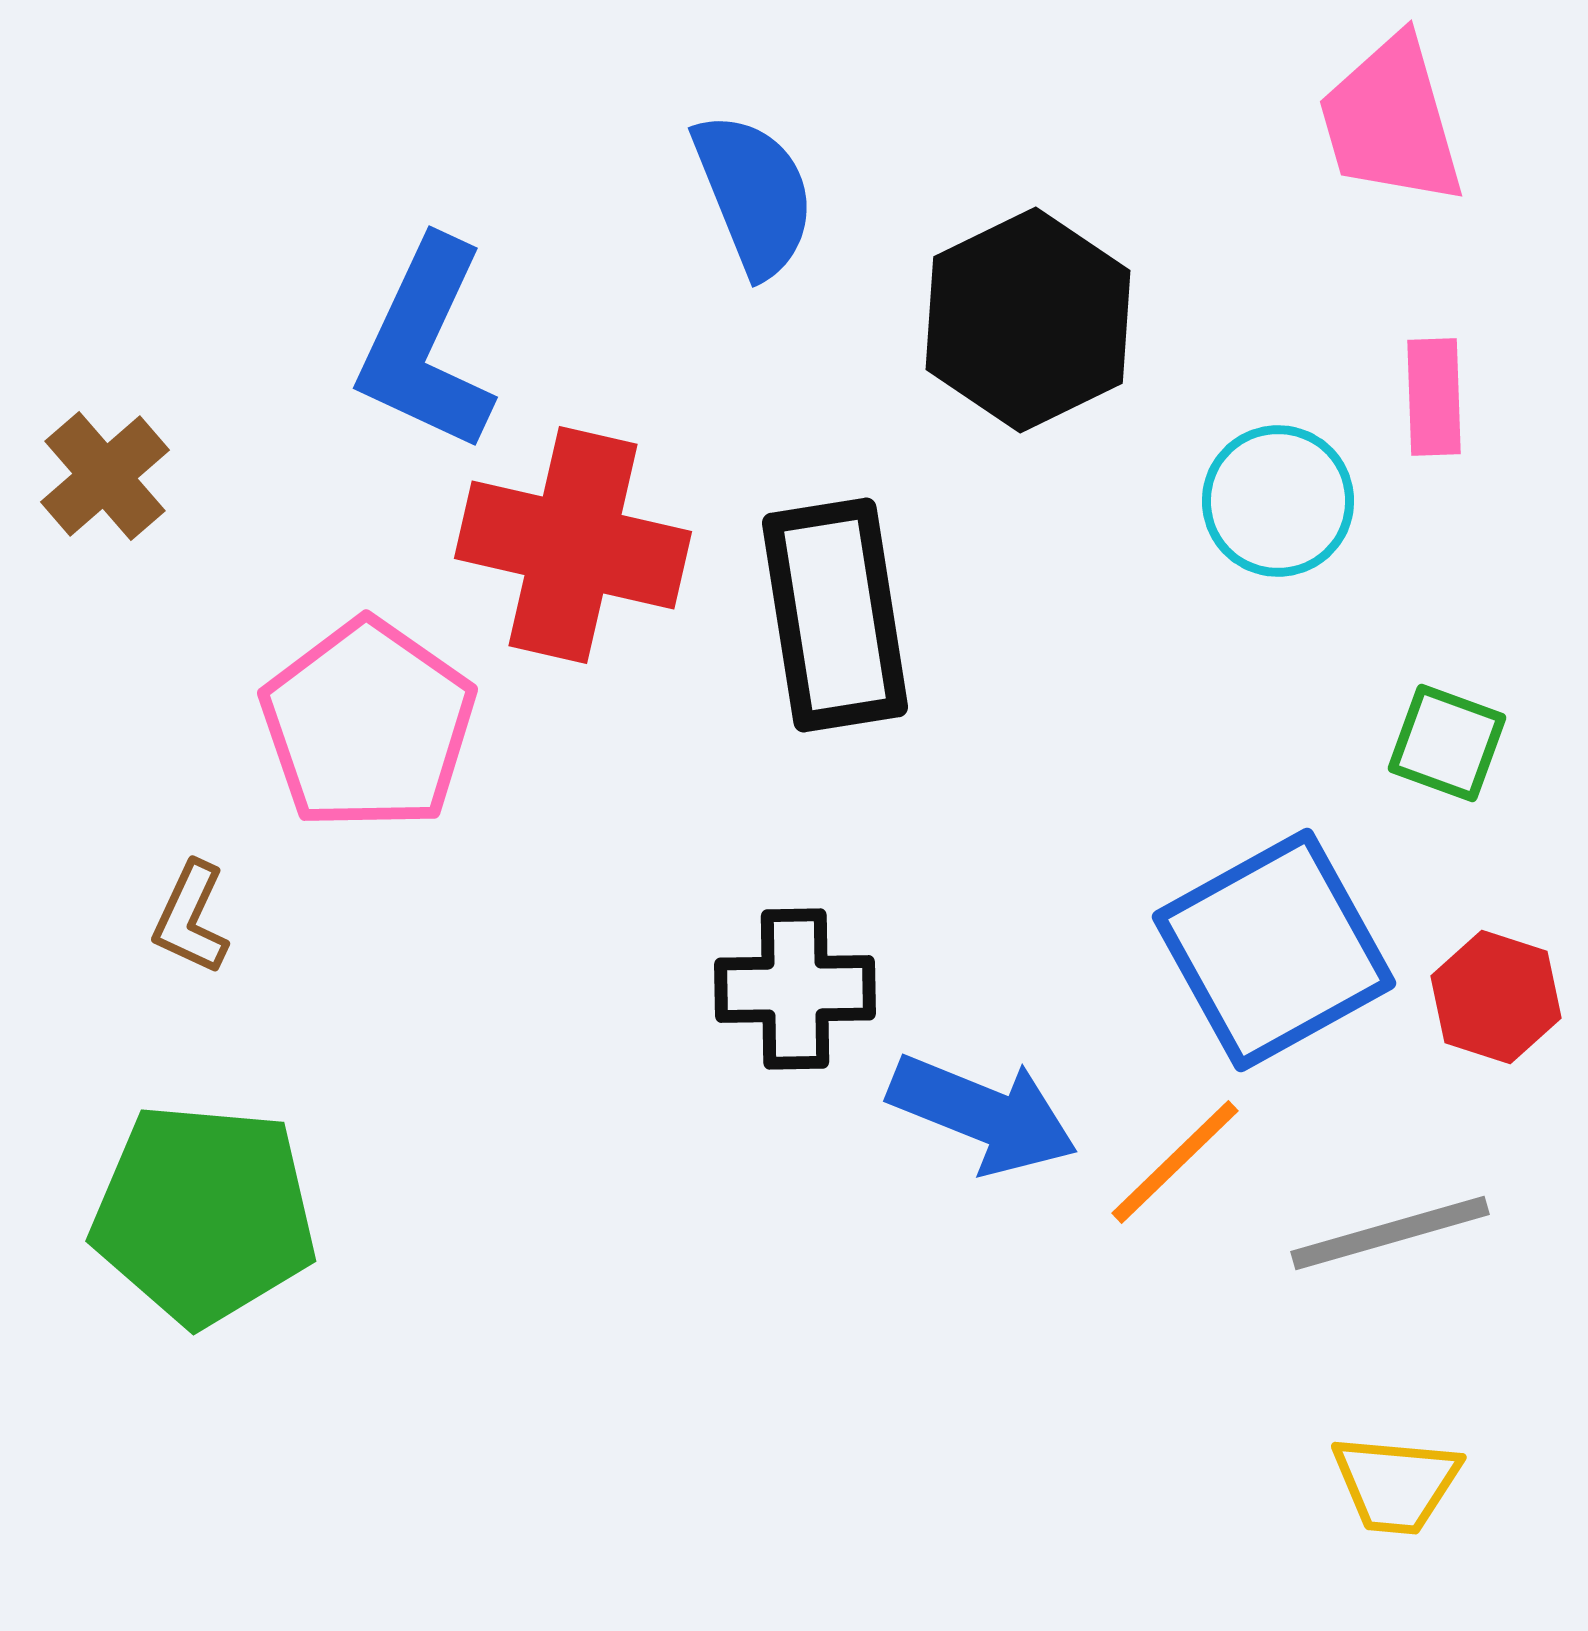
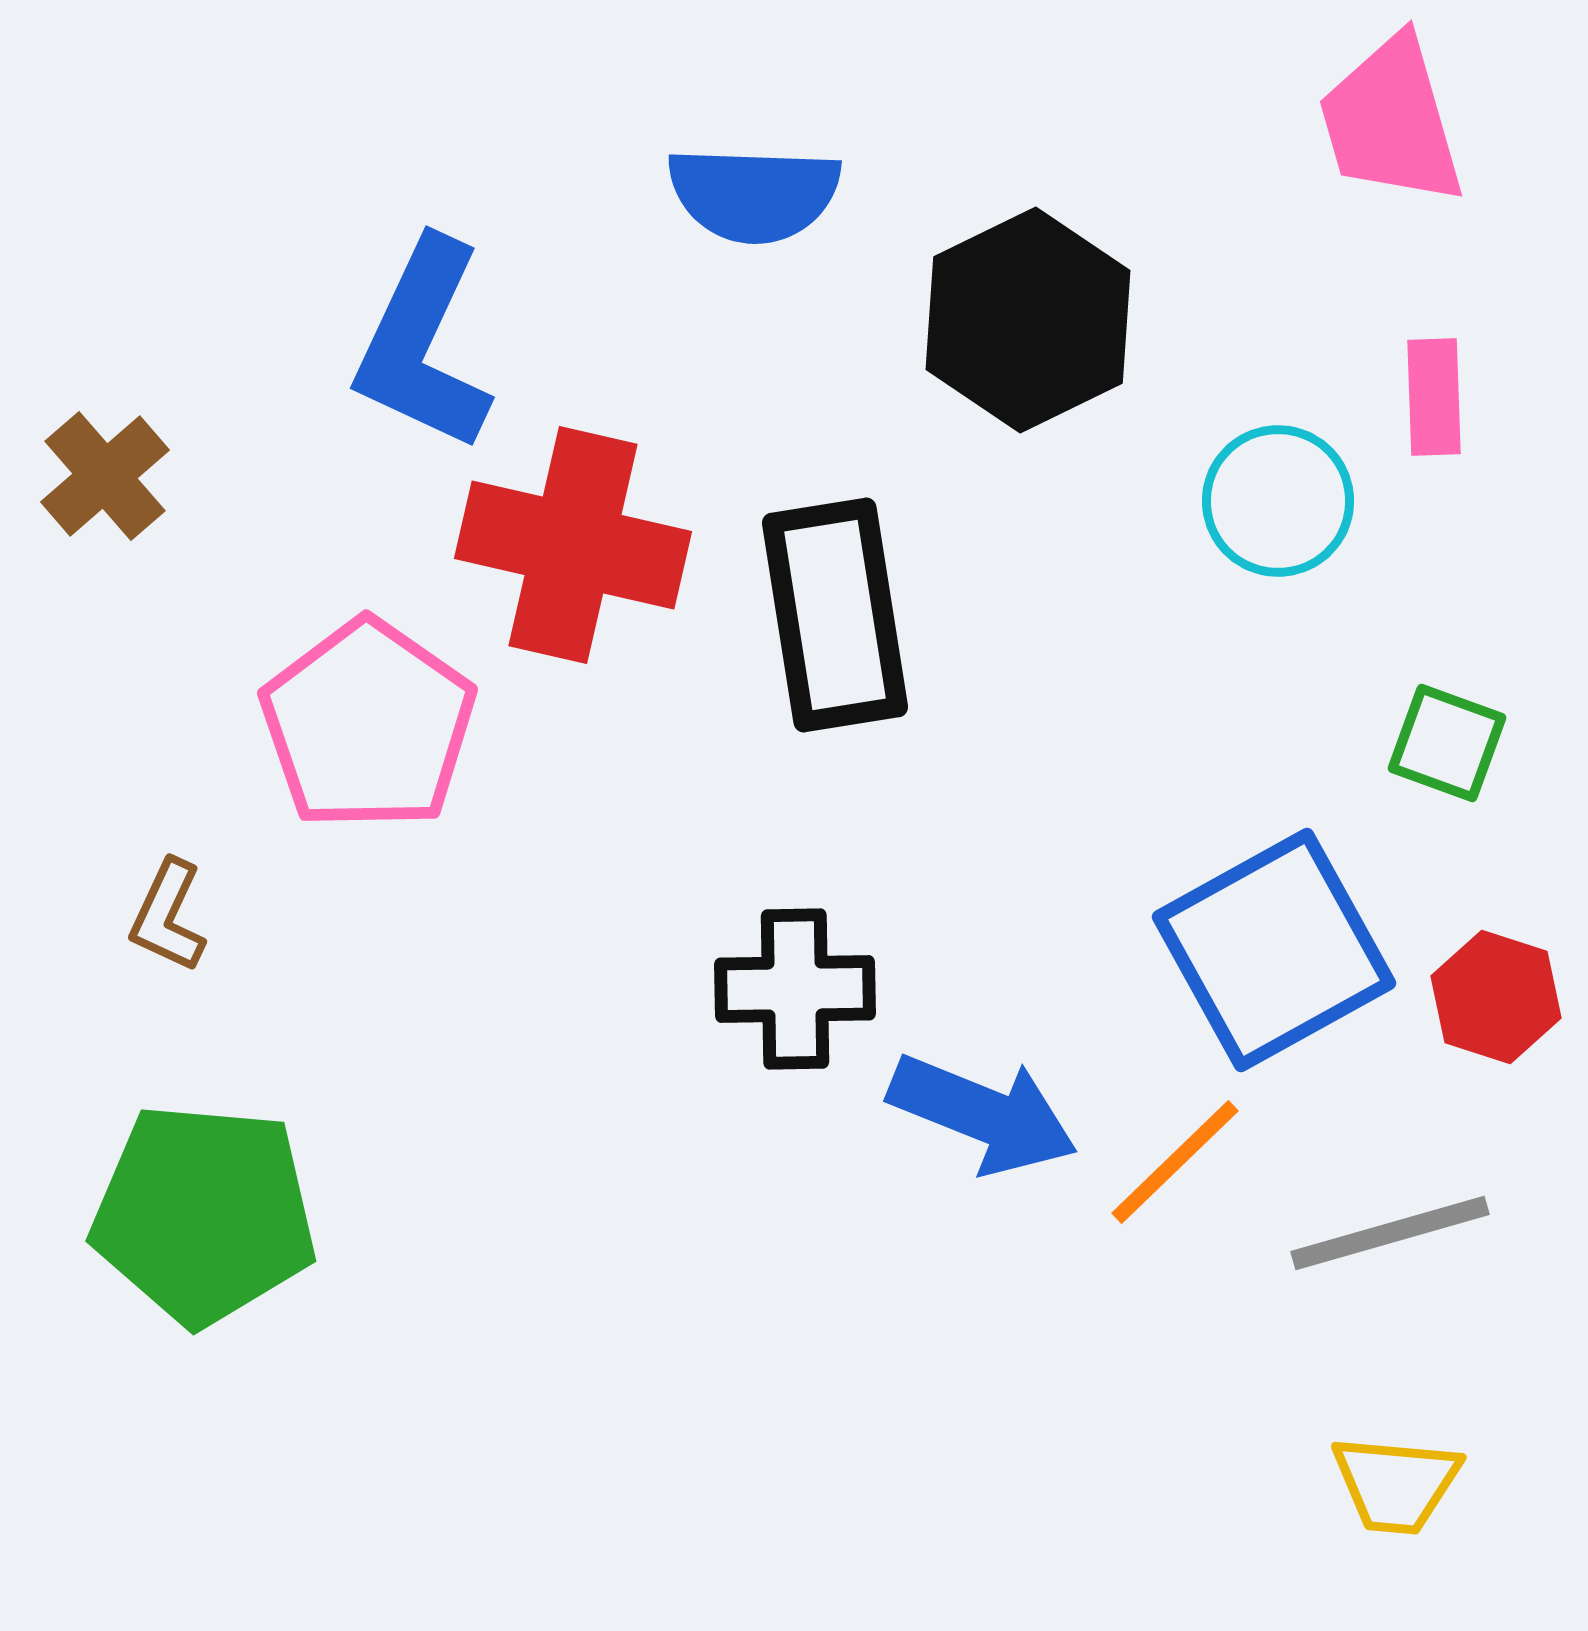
blue semicircle: rotated 114 degrees clockwise
blue L-shape: moved 3 px left
brown L-shape: moved 23 px left, 2 px up
